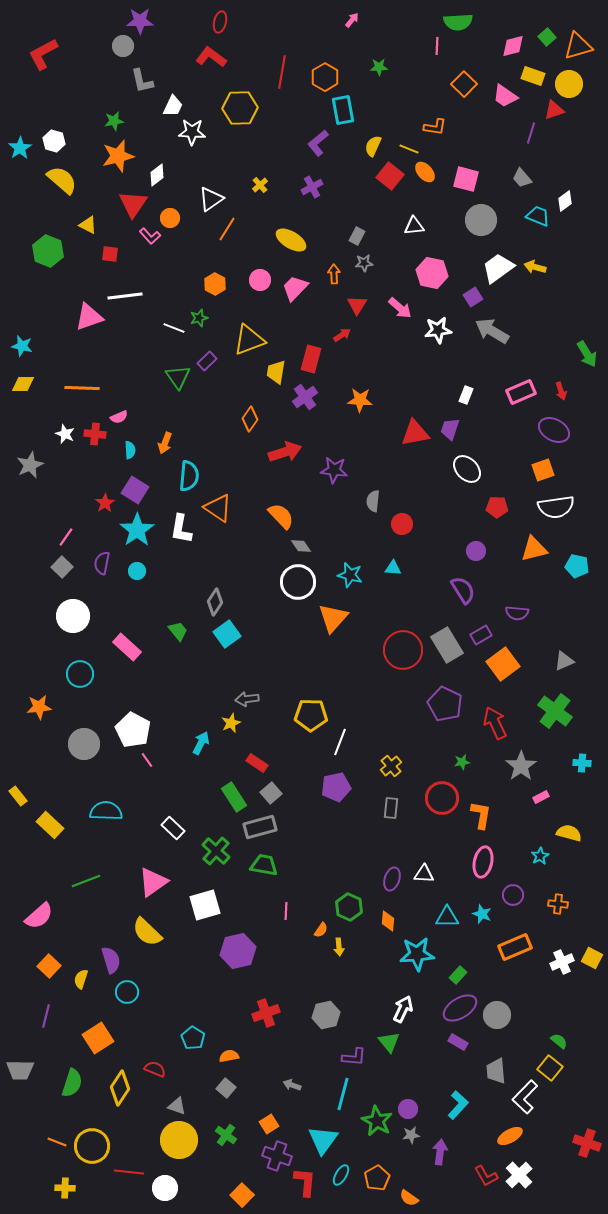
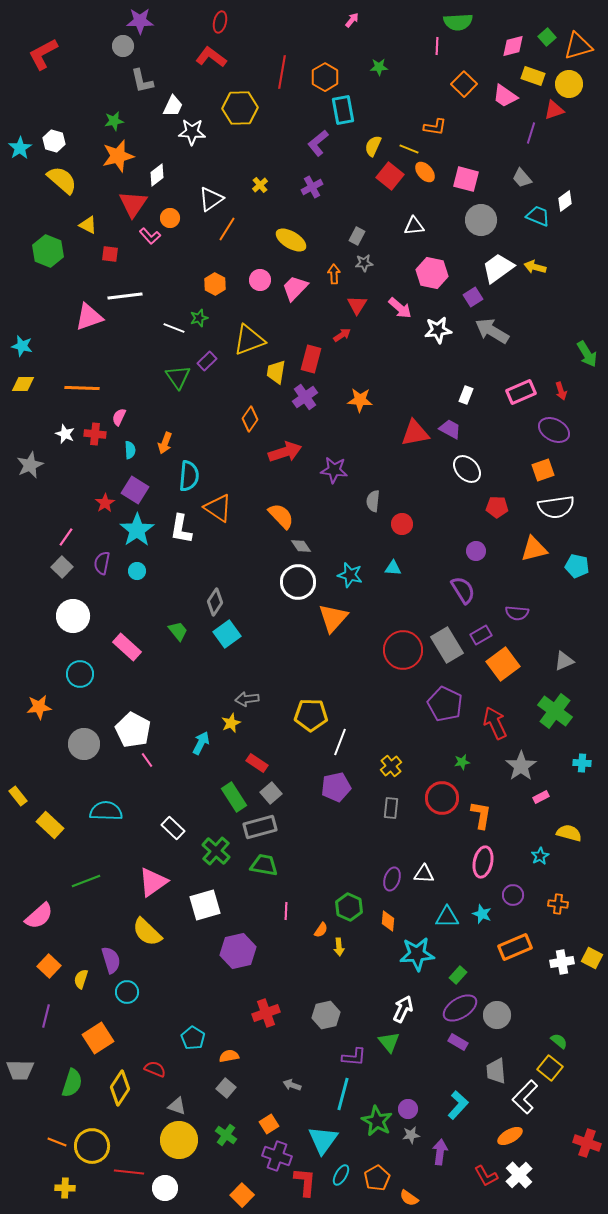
pink semicircle at (119, 417): rotated 138 degrees clockwise
purple trapezoid at (450, 429): rotated 100 degrees clockwise
white cross at (562, 962): rotated 15 degrees clockwise
